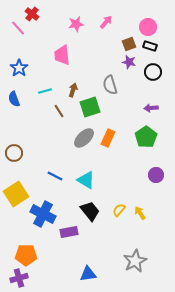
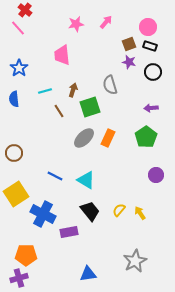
red cross: moved 7 px left, 4 px up
blue semicircle: rotated 14 degrees clockwise
